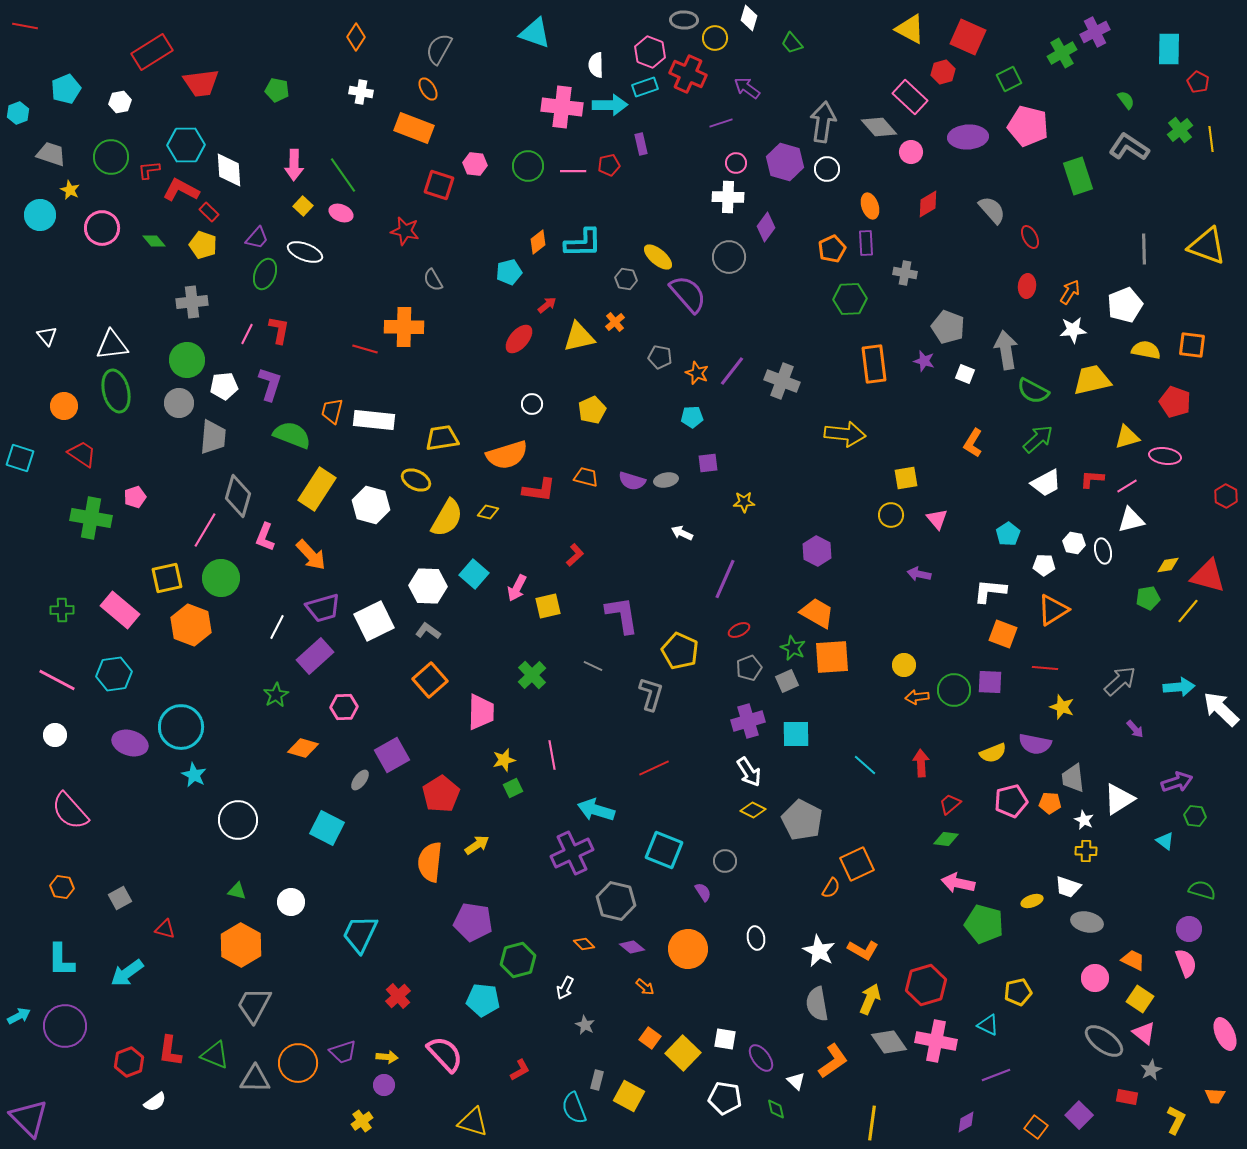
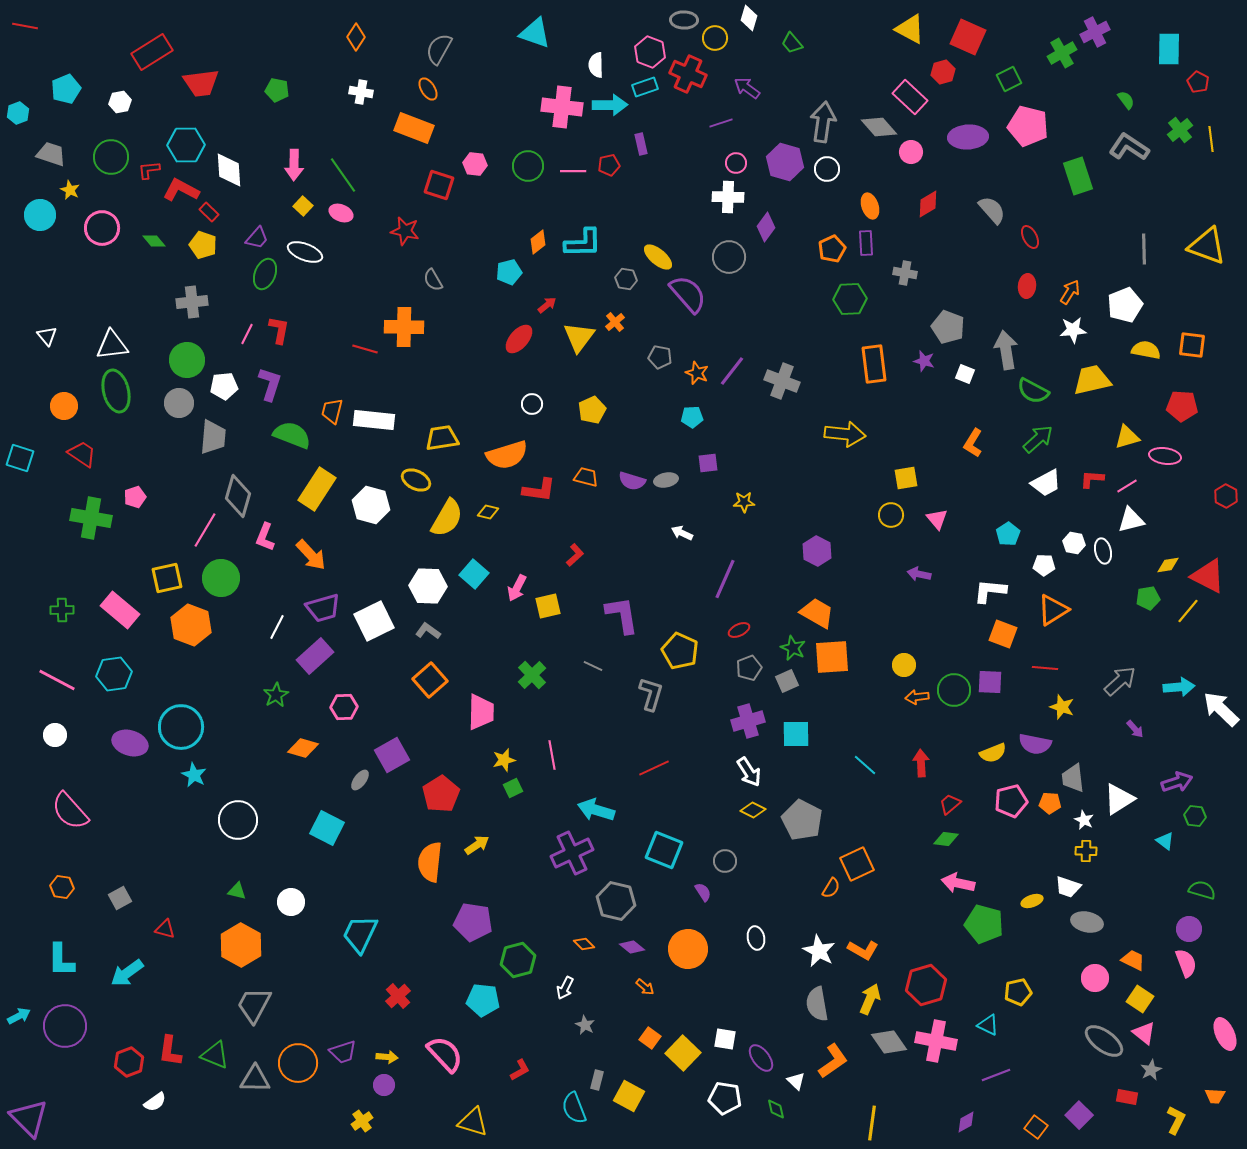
yellow triangle at (579, 337): rotated 40 degrees counterclockwise
red pentagon at (1175, 402): moved 7 px right, 4 px down; rotated 16 degrees counterclockwise
red triangle at (1208, 576): rotated 12 degrees clockwise
